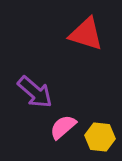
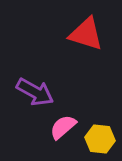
purple arrow: rotated 12 degrees counterclockwise
yellow hexagon: moved 2 px down
